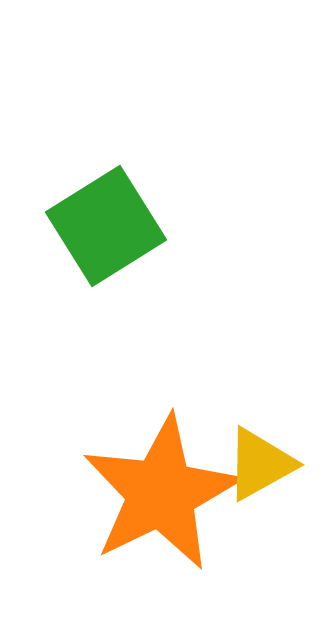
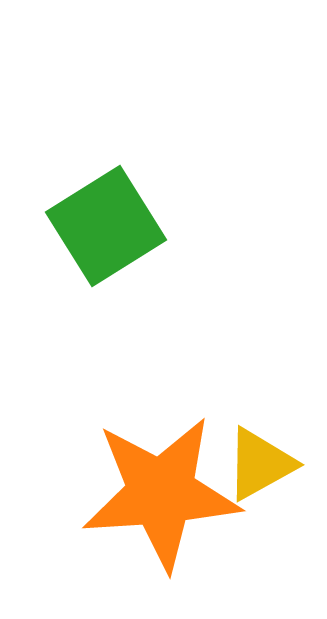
orange star: rotated 22 degrees clockwise
